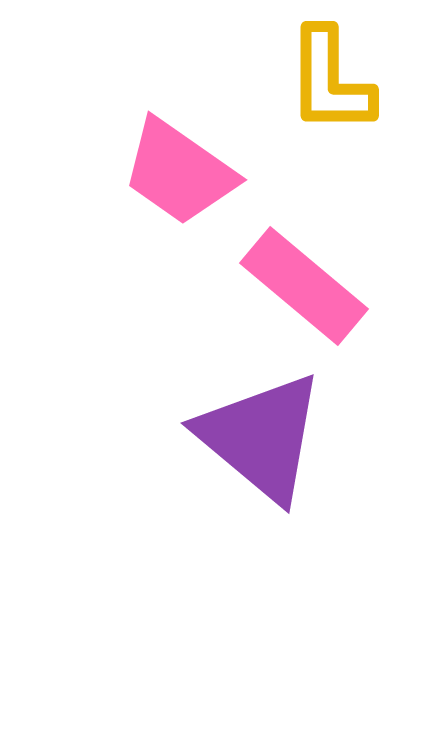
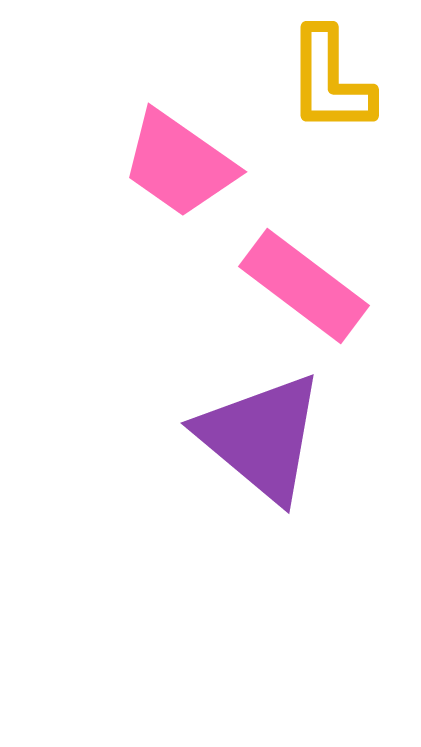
pink trapezoid: moved 8 px up
pink rectangle: rotated 3 degrees counterclockwise
